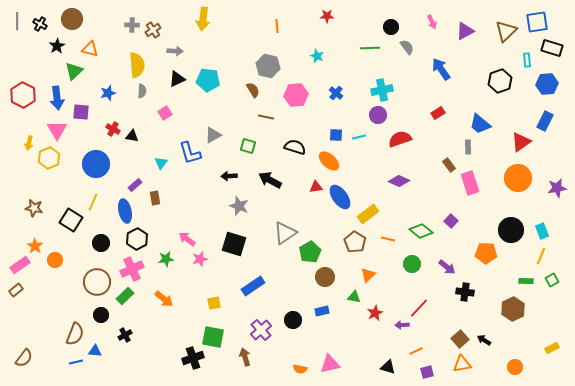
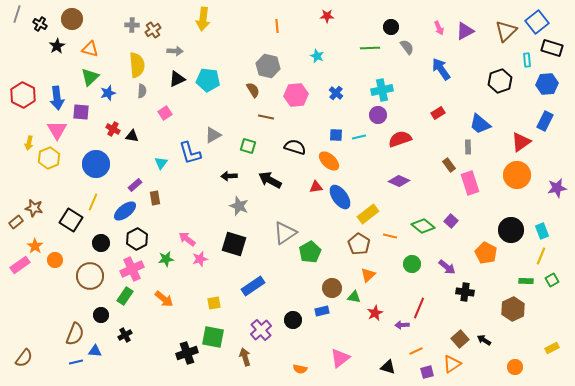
gray line at (17, 21): moved 7 px up; rotated 18 degrees clockwise
pink arrow at (432, 22): moved 7 px right, 6 px down
blue square at (537, 22): rotated 30 degrees counterclockwise
green triangle at (74, 71): moved 16 px right, 6 px down
orange circle at (518, 178): moved 1 px left, 3 px up
blue ellipse at (125, 211): rotated 65 degrees clockwise
green diamond at (421, 231): moved 2 px right, 5 px up
orange line at (388, 239): moved 2 px right, 3 px up
brown pentagon at (355, 242): moved 4 px right, 2 px down
orange pentagon at (486, 253): rotated 25 degrees clockwise
brown circle at (325, 277): moved 7 px right, 11 px down
brown circle at (97, 282): moved 7 px left, 6 px up
brown rectangle at (16, 290): moved 68 px up
green rectangle at (125, 296): rotated 12 degrees counterclockwise
red line at (419, 308): rotated 20 degrees counterclockwise
black cross at (193, 358): moved 6 px left, 5 px up
pink triangle at (330, 364): moved 10 px right, 6 px up; rotated 25 degrees counterclockwise
orange triangle at (462, 364): moved 10 px left; rotated 24 degrees counterclockwise
